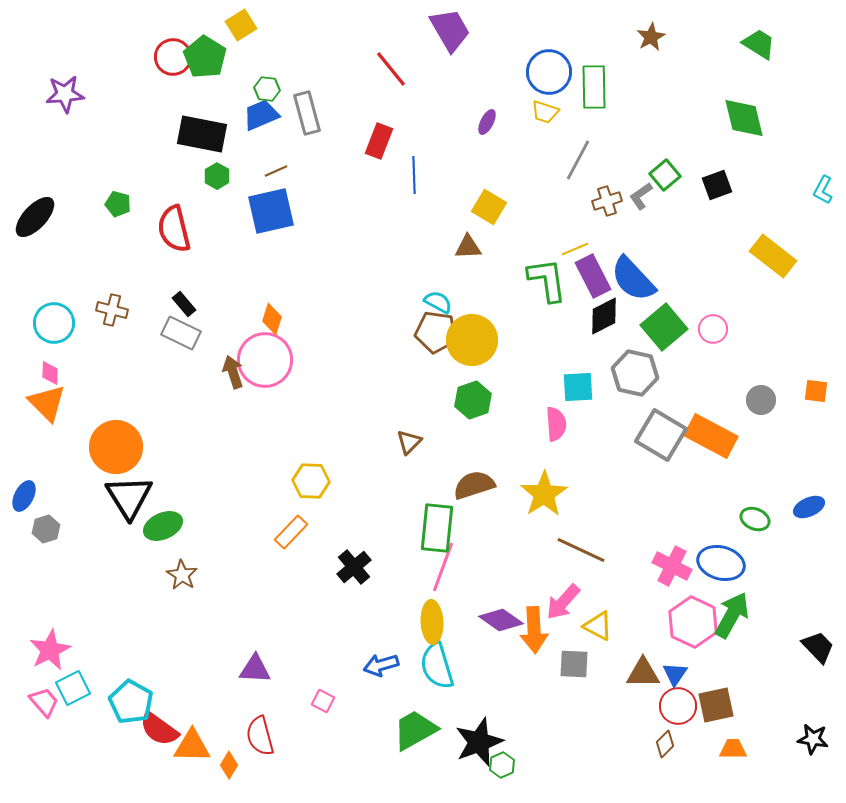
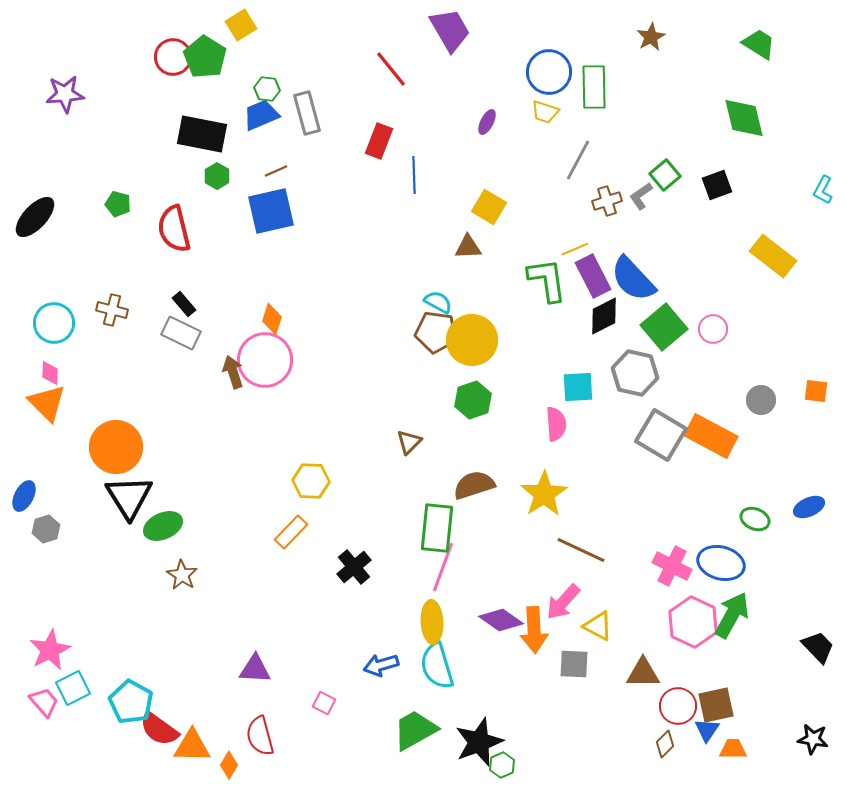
blue triangle at (675, 674): moved 32 px right, 56 px down
pink square at (323, 701): moved 1 px right, 2 px down
